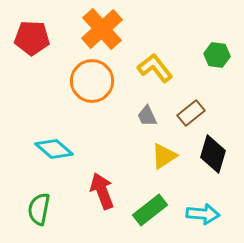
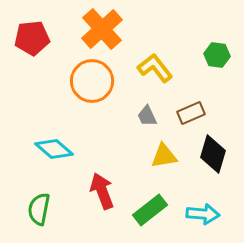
red pentagon: rotated 8 degrees counterclockwise
brown rectangle: rotated 16 degrees clockwise
yellow triangle: rotated 24 degrees clockwise
